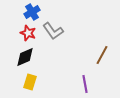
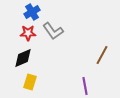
red star: rotated 21 degrees counterclockwise
black diamond: moved 2 px left, 1 px down
purple line: moved 2 px down
